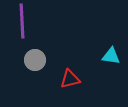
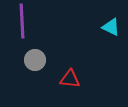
cyan triangle: moved 29 px up; rotated 18 degrees clockwise
red triangle: rotated 20 degrees clockwise
